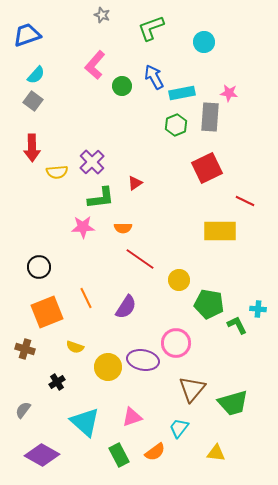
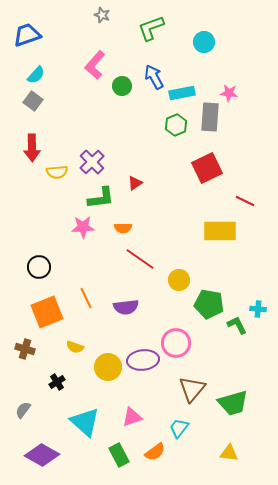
purple semicircle at (126, 307): rotated 50 degrees clockwise
purple ellipse at (143, 360): rotated 16 degrees counterclockwise
yellow triangle at (216, 453): moved 13 px right
